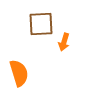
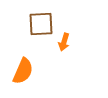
orange semicircle: moved 4 px right, 2 px up; rotated 40 degrees clockwise
